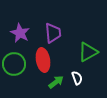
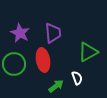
green arrow: moved 4 px down
